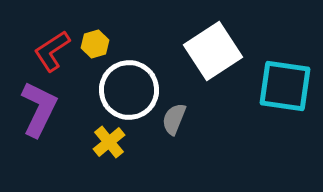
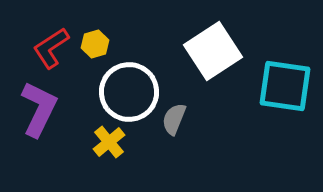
red L-shape: moved 1 px left, 3 px up
white circle: moved 2 px down
